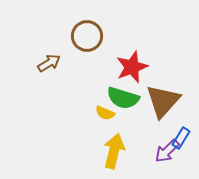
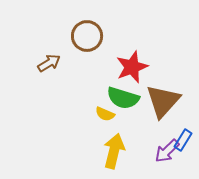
yellow semicircle: moved 1 px down
blue rectangle: moved 2 px right, 2 px down
